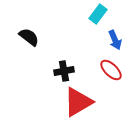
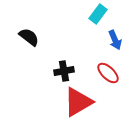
red ellipse: moved 3 px left, 3 px down
